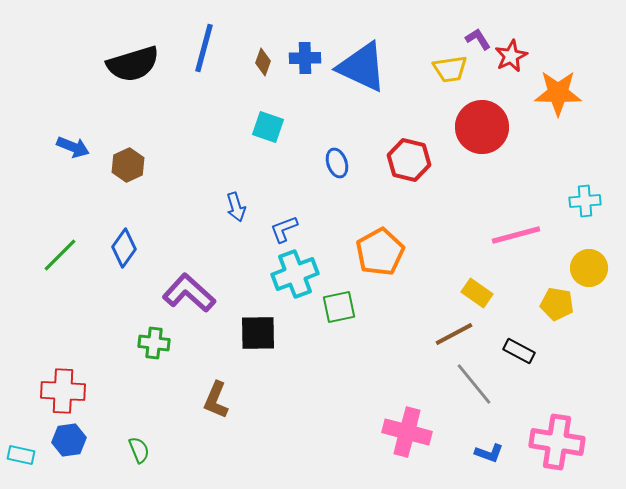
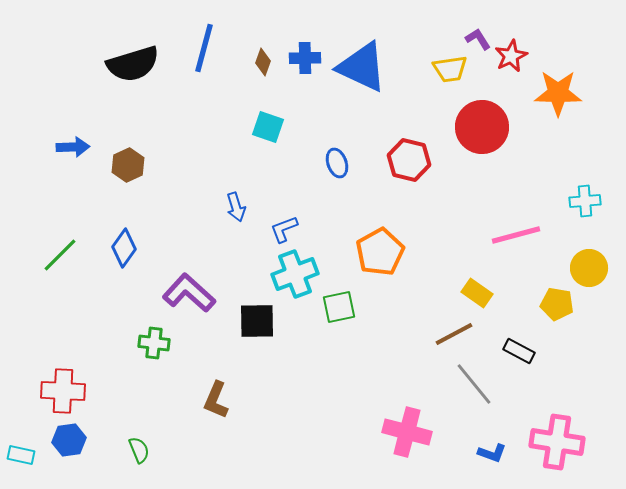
blue arrow at (73, 147): rotated 24 degrees counterclockwise
black square at (258, 333): moved 1 px left, 12 px up
blue L-shape at (489, 453): moved 3 px right
